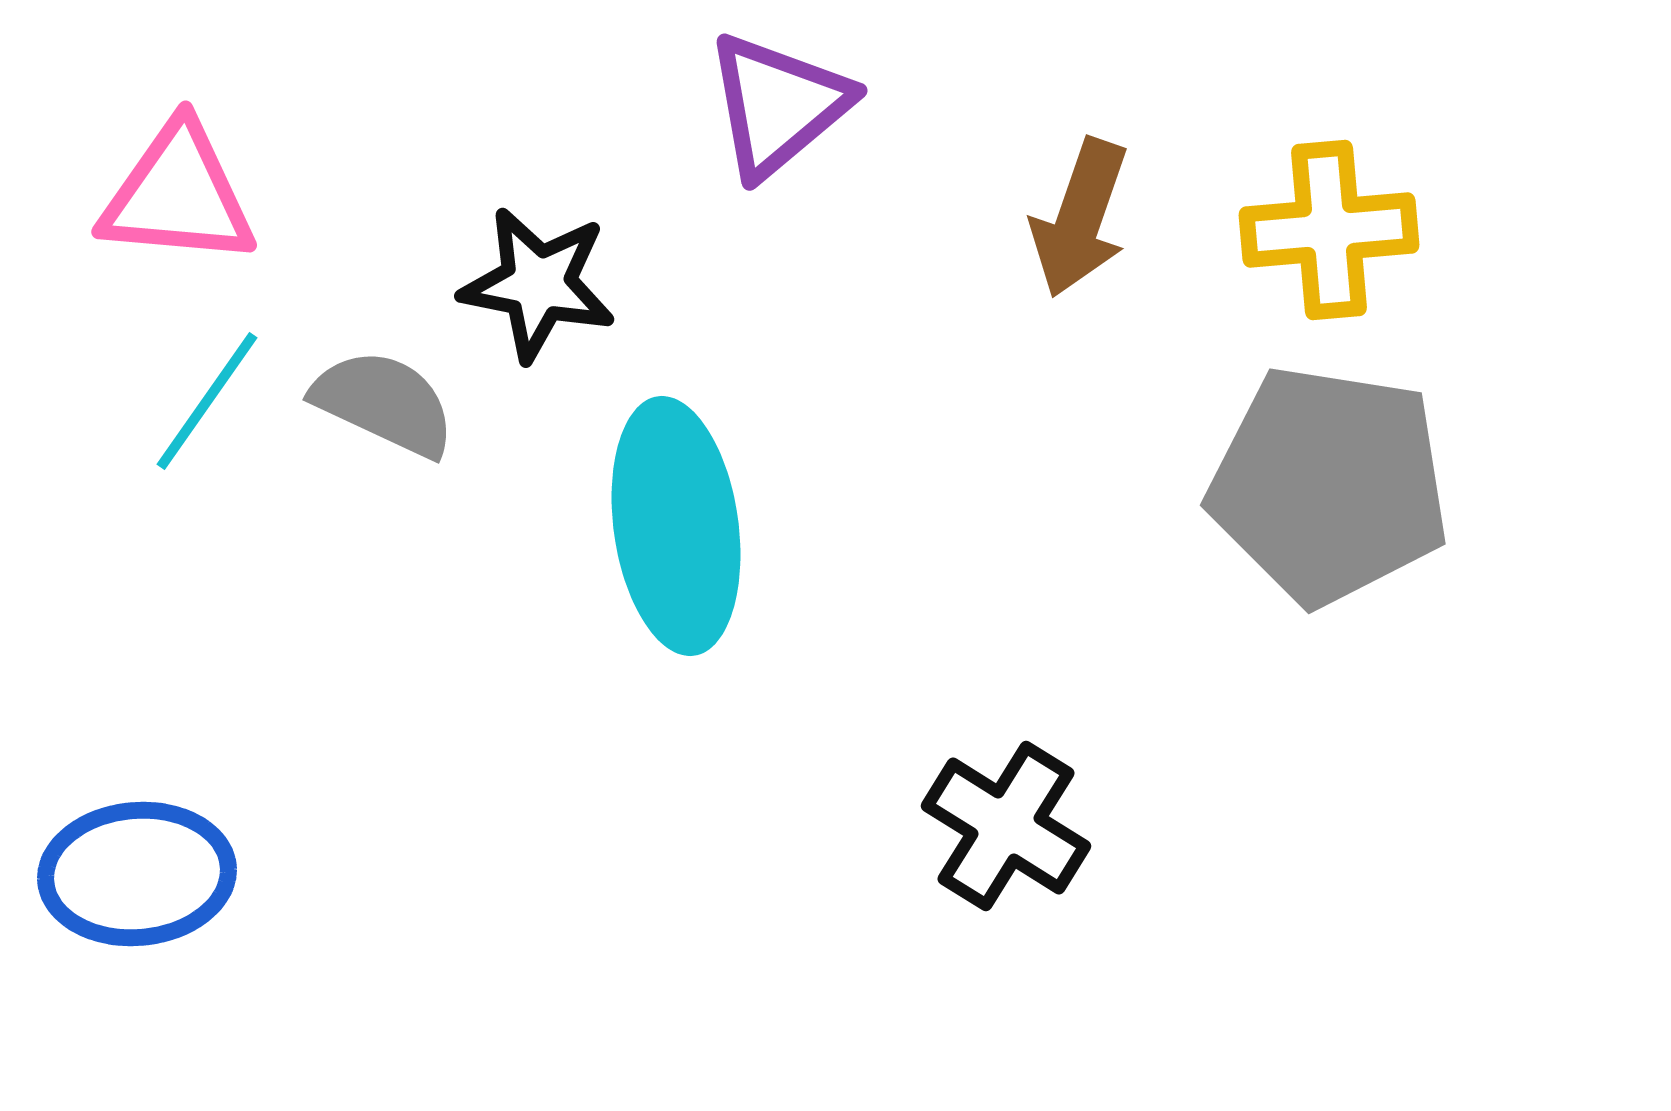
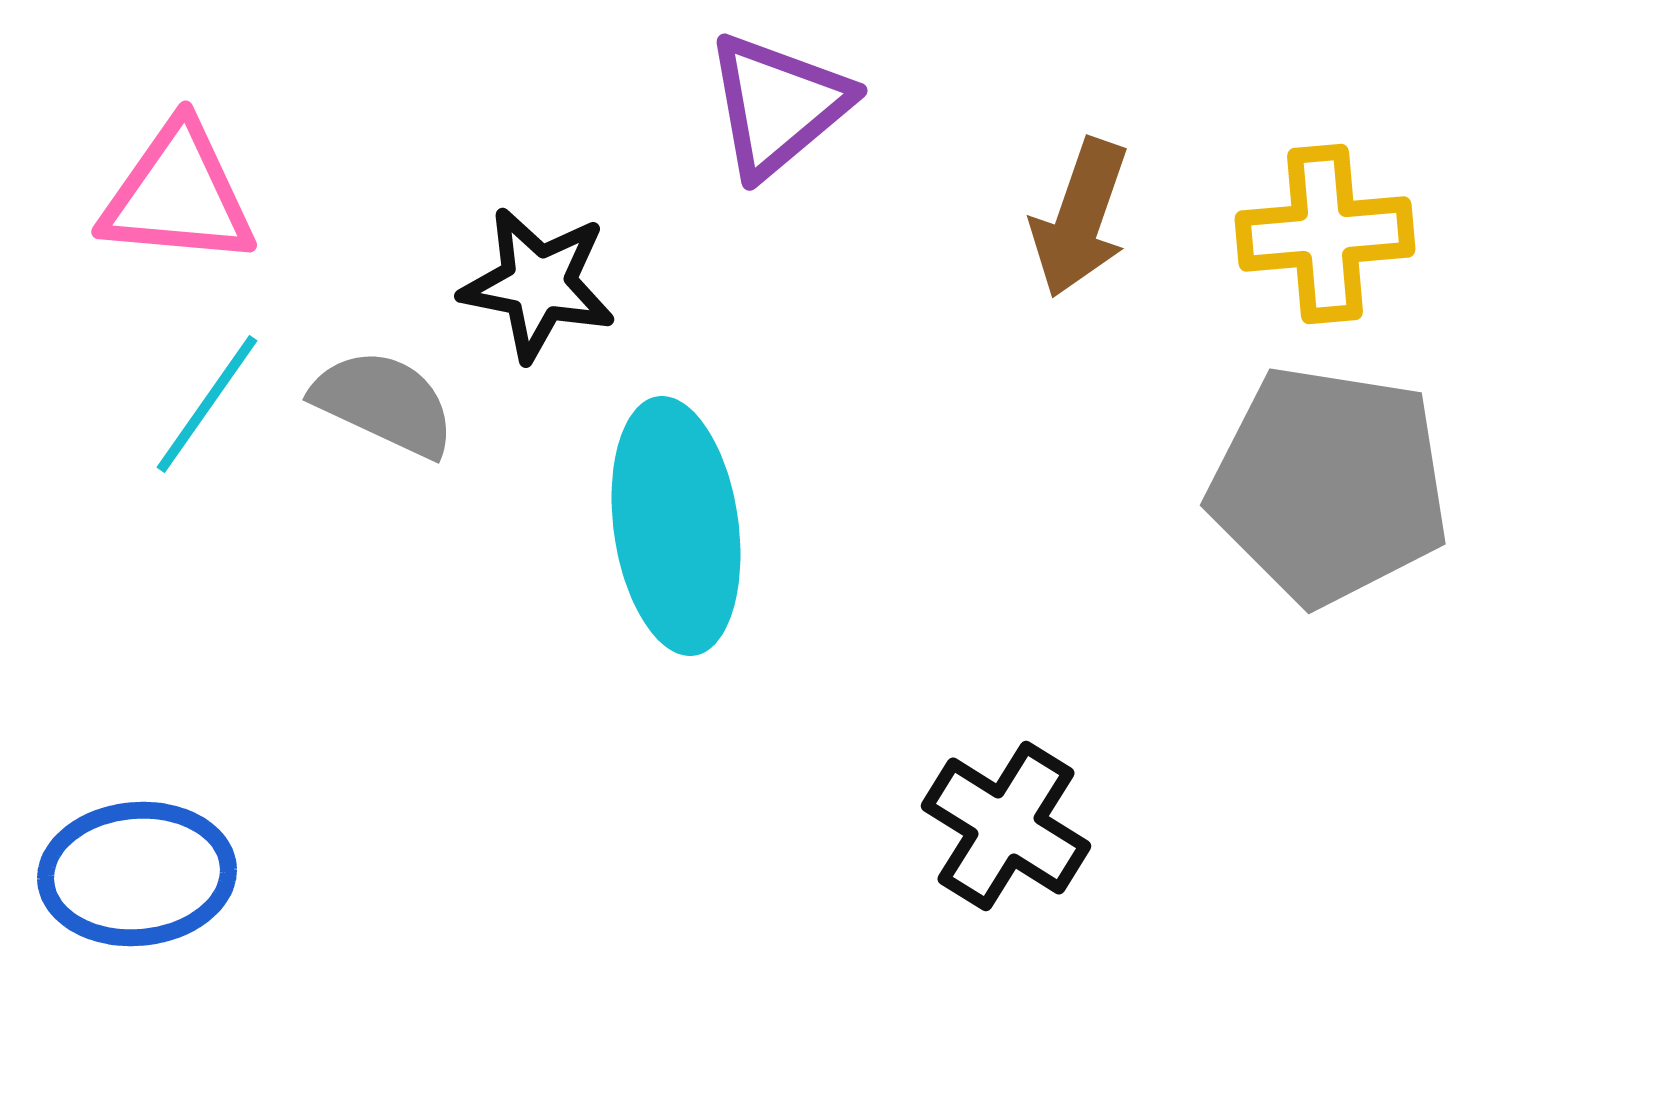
yellow cross: moved 4 px left, 4 px down
cyan line: moved 3 px down
